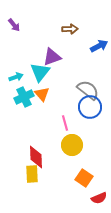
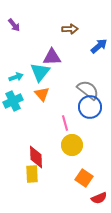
blue arrow: rotated 12 degrees counterclockwise
purple triangle: rotated 18 degrees clockwise
cyan cross: moved 11 px left, 4 px down
